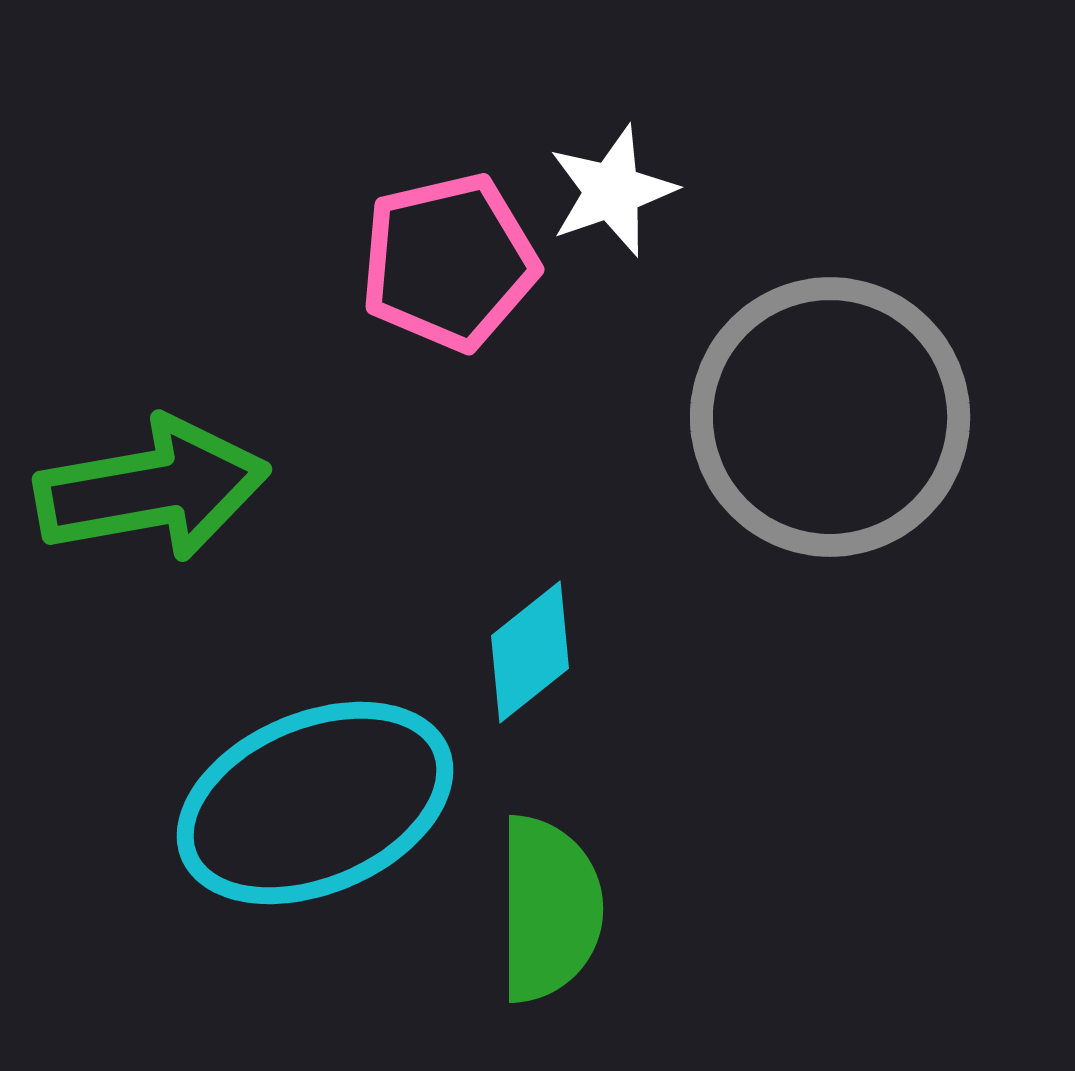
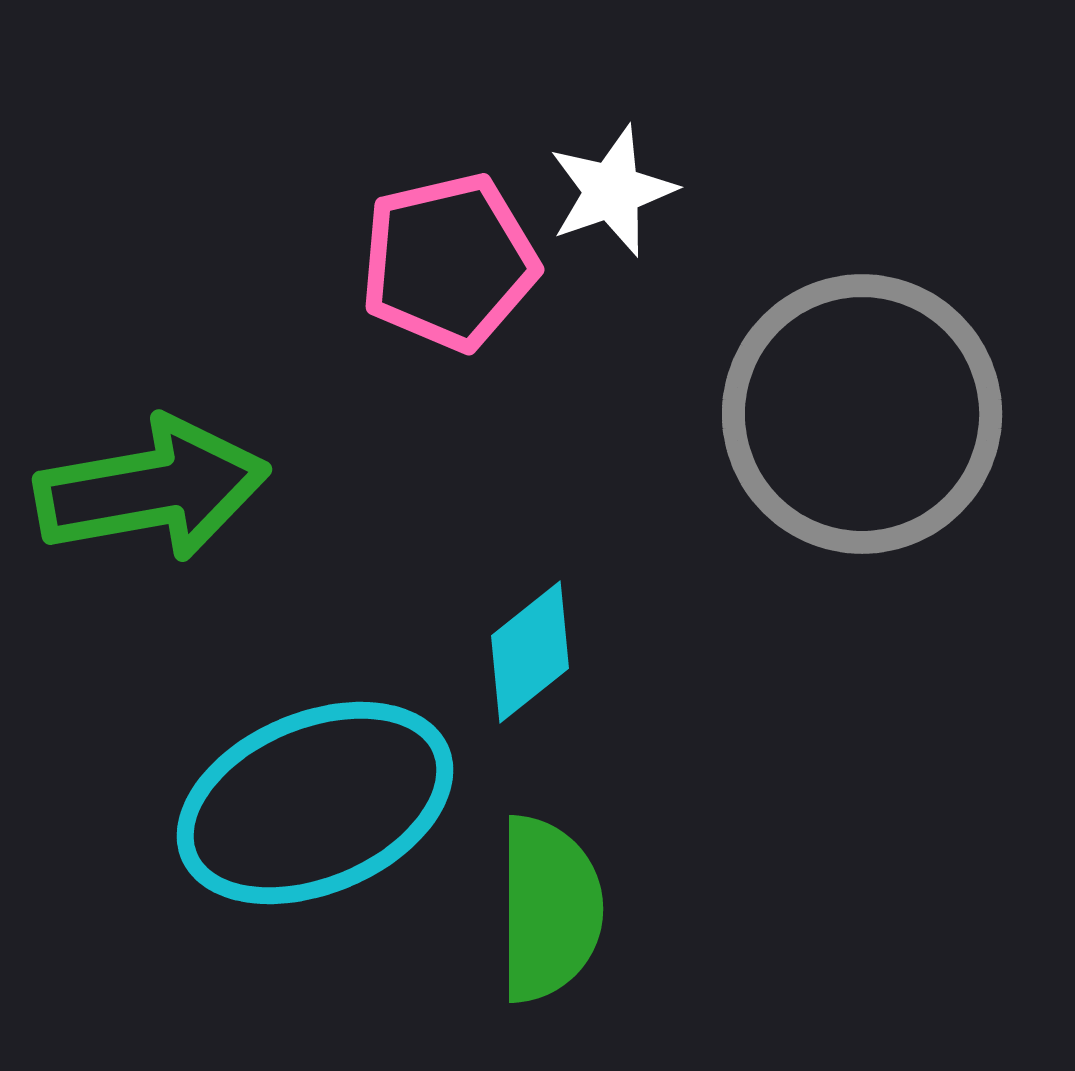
gray circle: moved 32 px right, 3 px up
